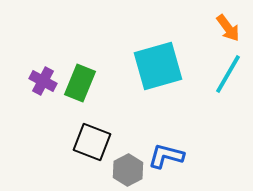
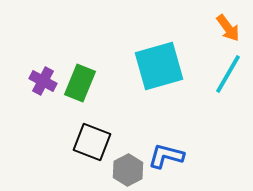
cyan square: moved 1 px right
